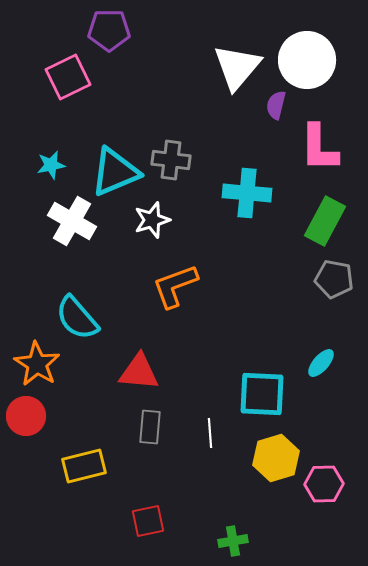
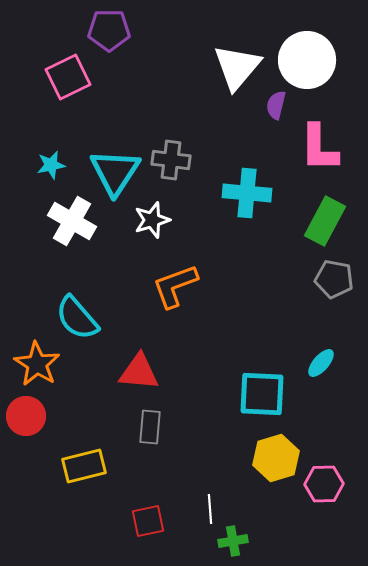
cyan triangle: rotated 34 degrees counterclockwise
white line: moved 76 px down
